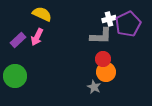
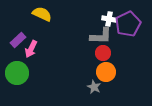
white cross: rotated 24 degrees clockwise
pink arrow: moved 6 px left, 12 px down
red circle: moved 6 px up
green circle: moved 2 px right, 3 px up
